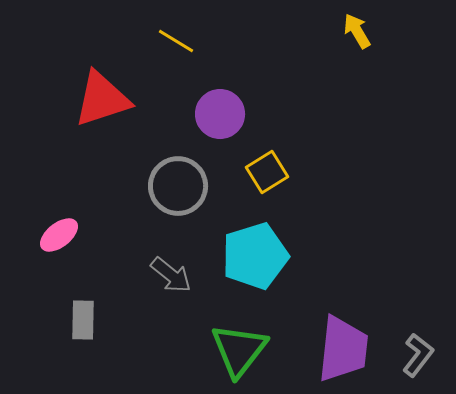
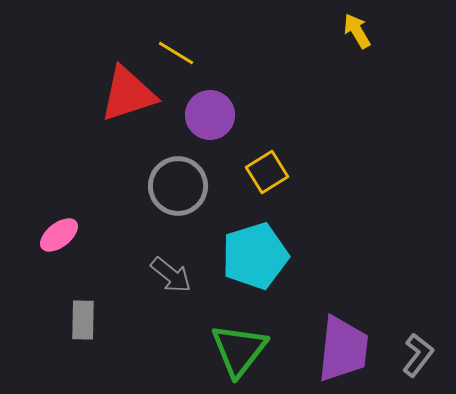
yellow line: moved 12 px down
red triangle: moved 26 px right, 5 px up
purple circle: moved 10 px left, 1 px down
